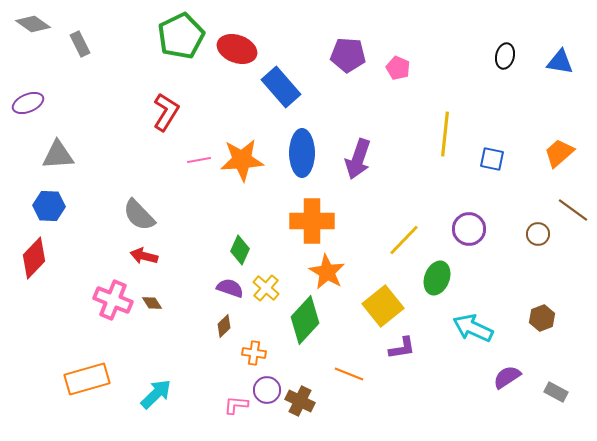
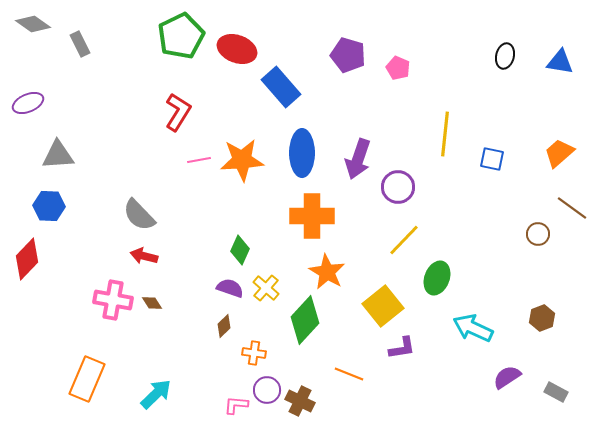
purple pentagon at (348, 55): rotated 12 degrees clockwise
red L-shape at (166, 112): moved 12 px right
brown line at (573, 210): moved 1 px left, 2 px up
orange cross at (312, 221): moved 5 px up
purple circle at (469, 229): moved 71 px left, 42 px up
red diamond at (34, 258): moved 7 px left, 1 px down
pink cross at (113, 300): rotated 12 degrees counterclockwise
orange rectangle at (87, 379): rotated 51 degrees counterclockwise
